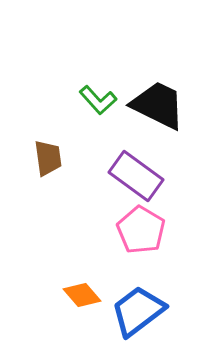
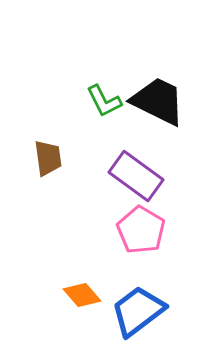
green L-shape: moved 6 px right, 1 px down; rotated 15 degrees clockwise
black trapezoid: moved 4 px up
